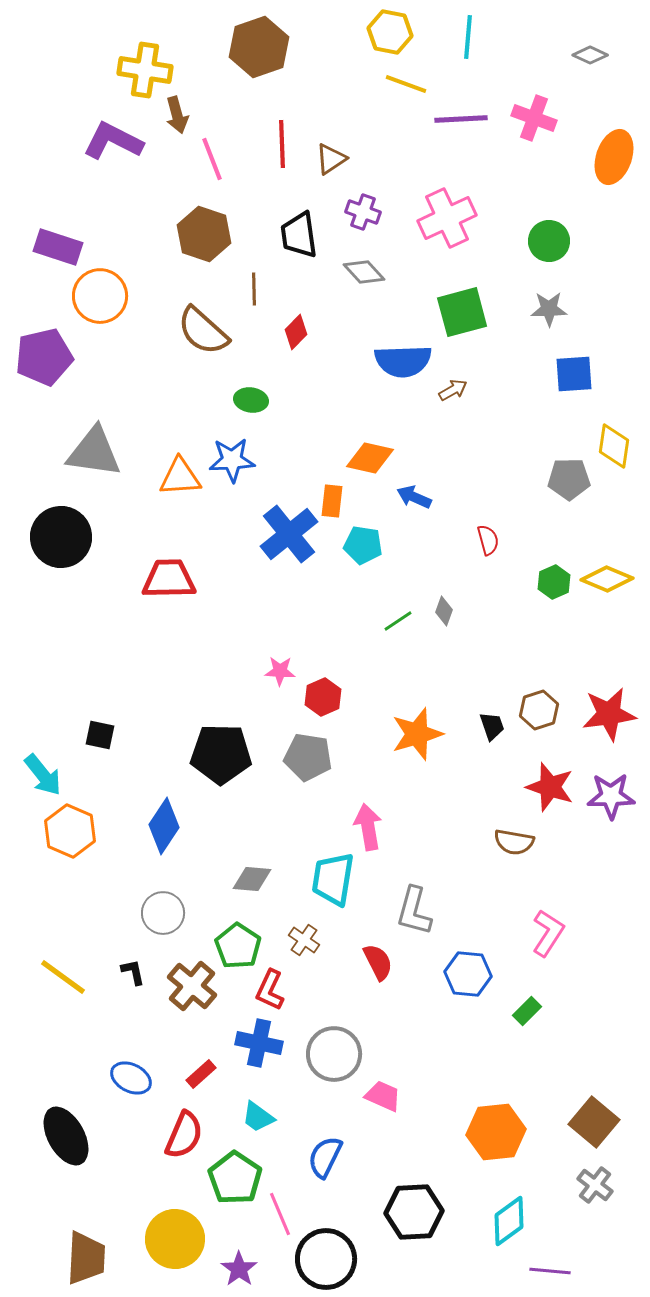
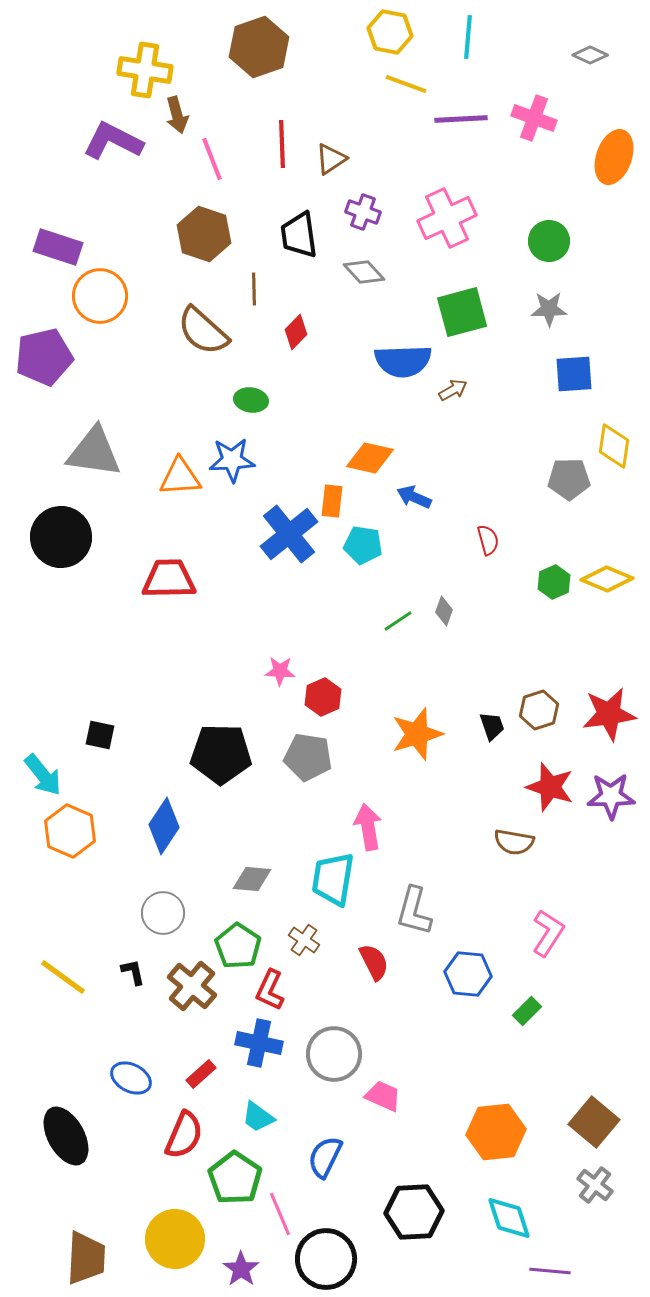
red semicircle at (378, 962): moved 4 px left
cyan diamond at (509, 1221): moved 3 px up; rotated 72 degrees counterclockwise
purple star at (239, 1269): moved 2 px right
